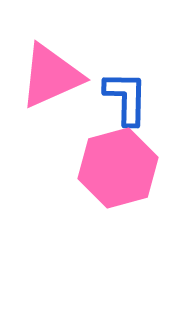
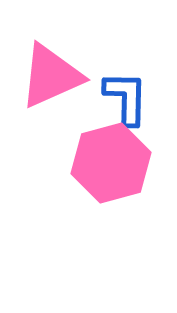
pink hexagon: moved 7 px left, 5 px up
